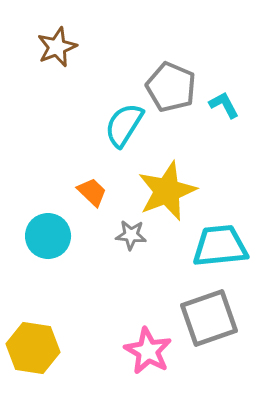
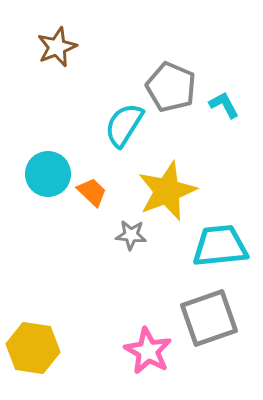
cyan circle: moved 62 px up
